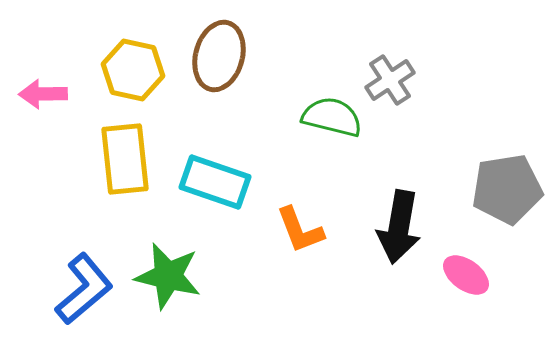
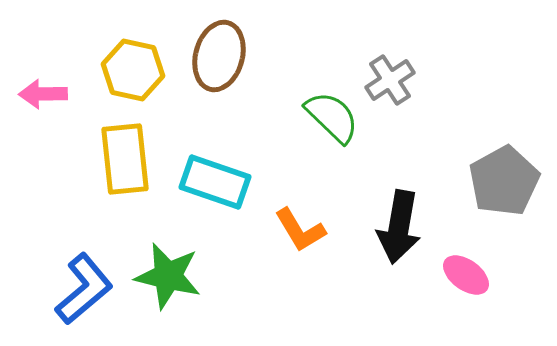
green semicircle: rotated 30 degrees clockwise
gray pentagon: moved 3 px left, 8 px up; rotated 20 degrees counterclockwise
orange L-shape: rotated 10 degrees counterclockwise
